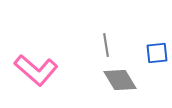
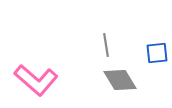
pink L-shape: moved 10 px down
